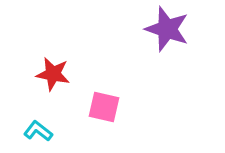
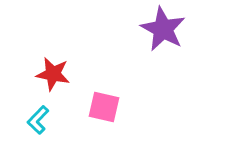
purple star: moved 4 px left; rotated 9 degrees clockwise
cyan L-shape: moved 11 px up; rotated 84 degrees counterclockwise
